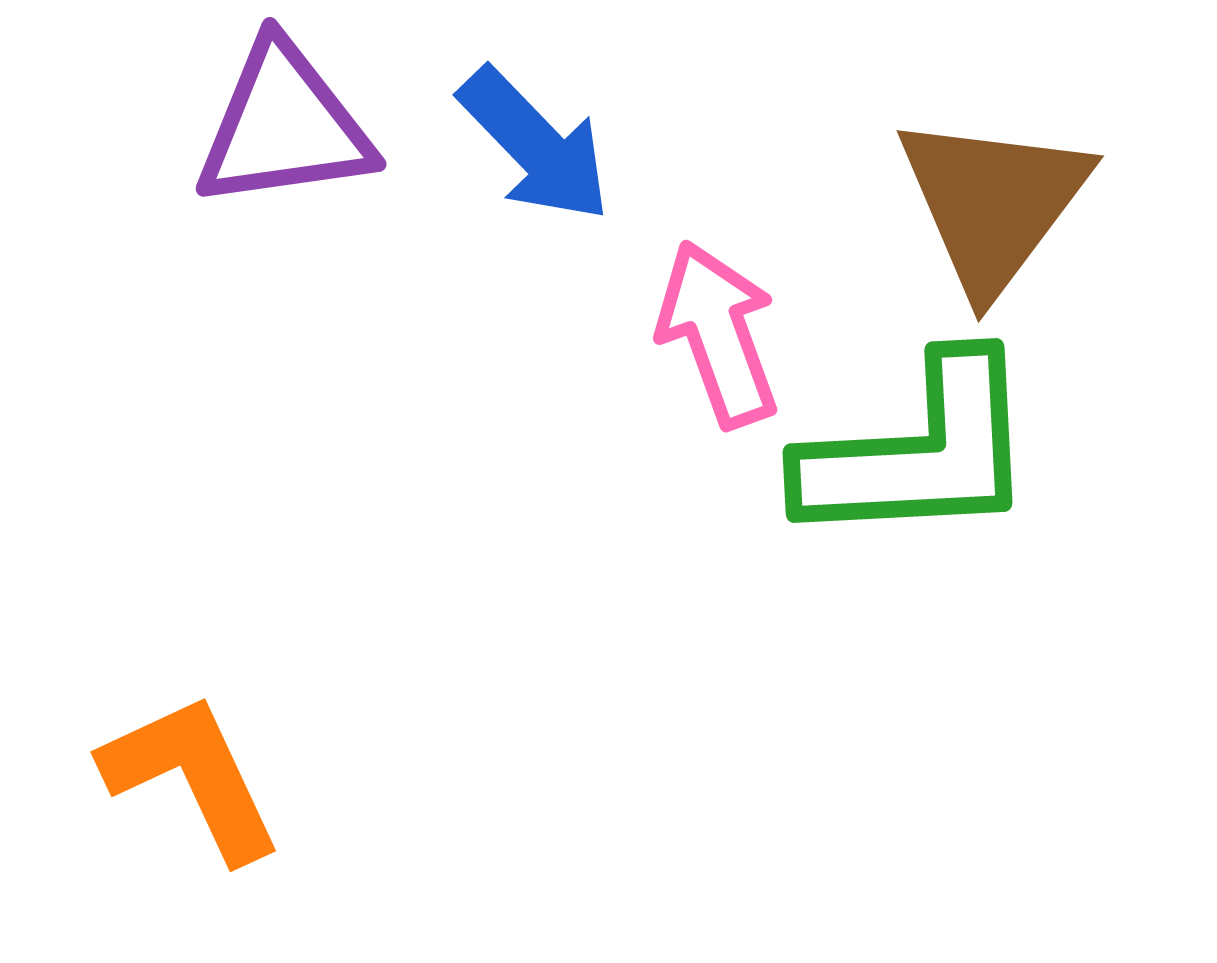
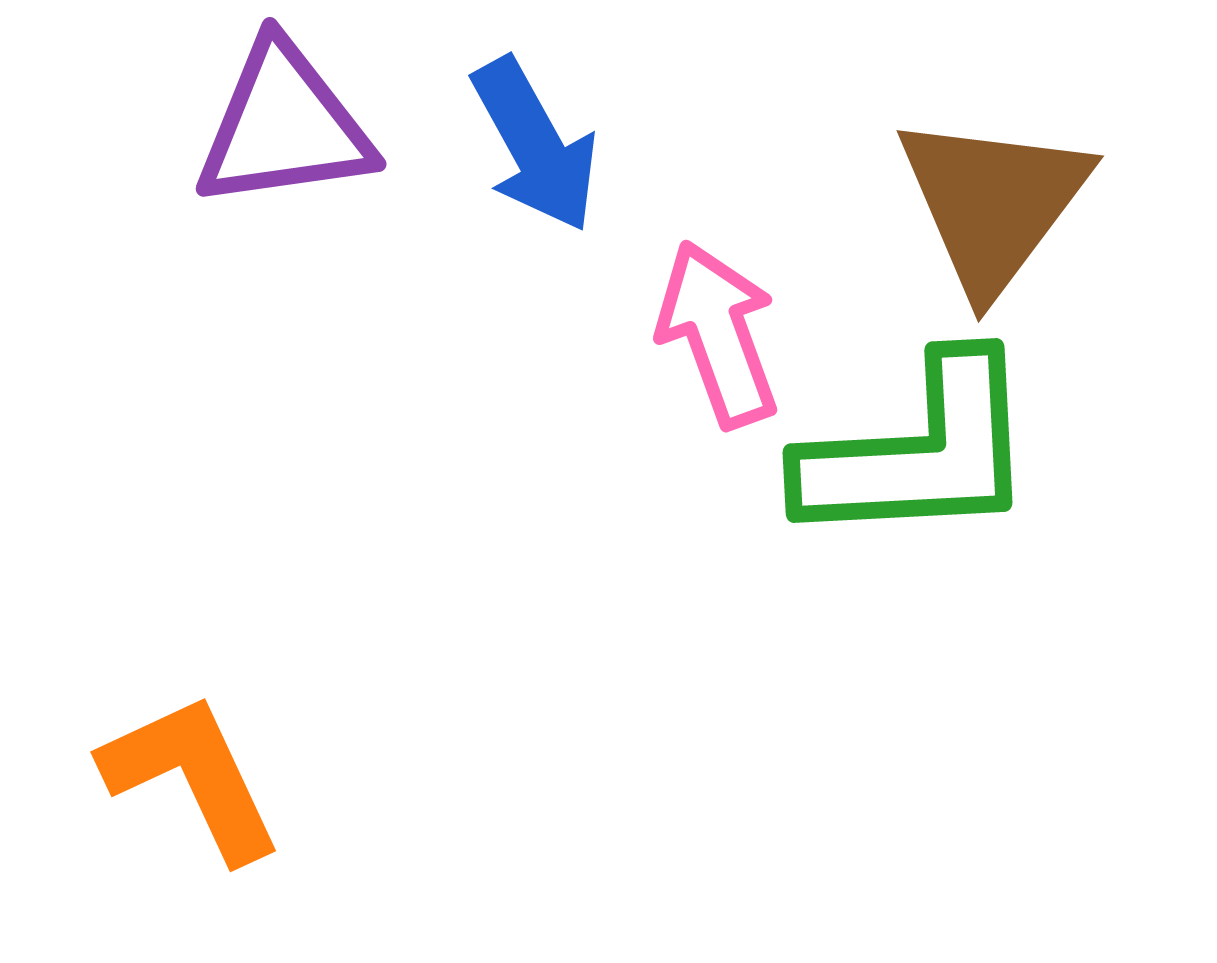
blue arrow: rotated 15 degrees clockwise
